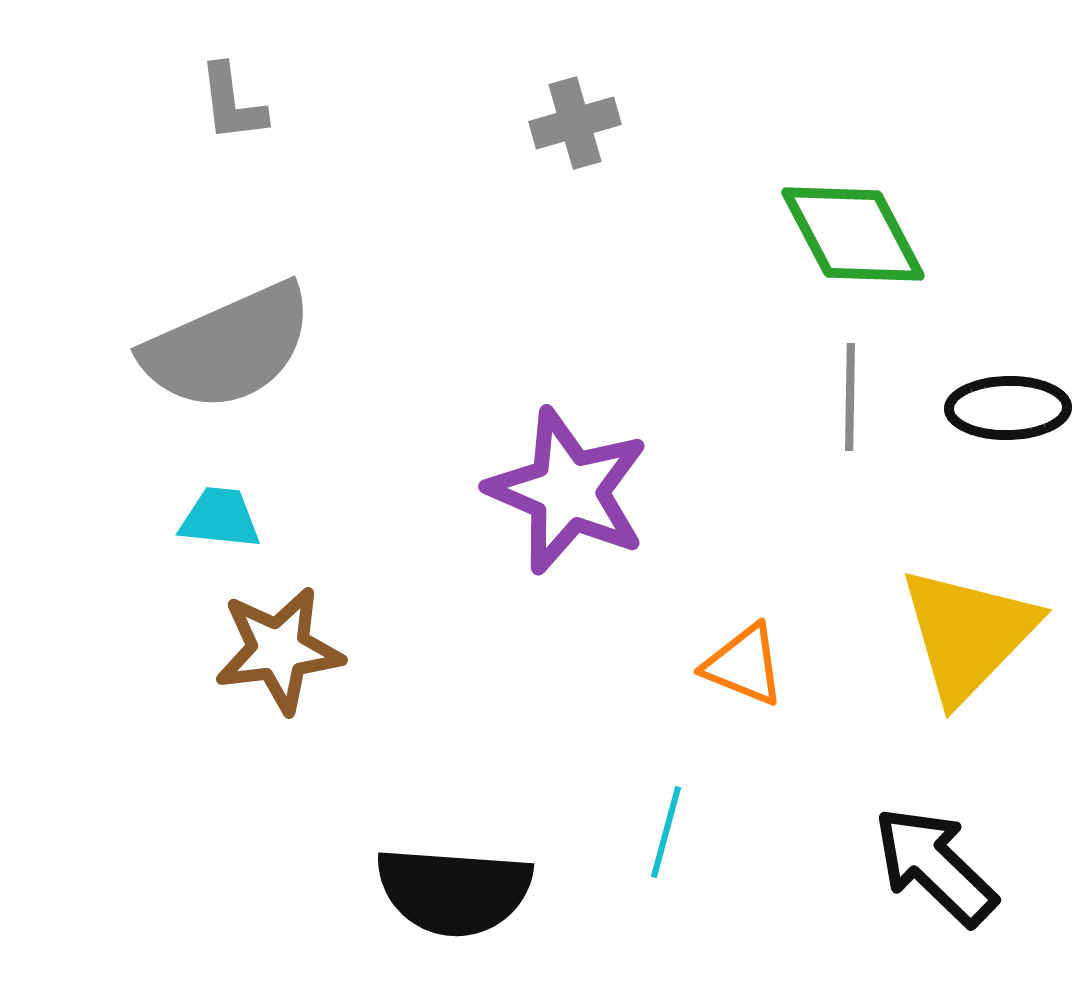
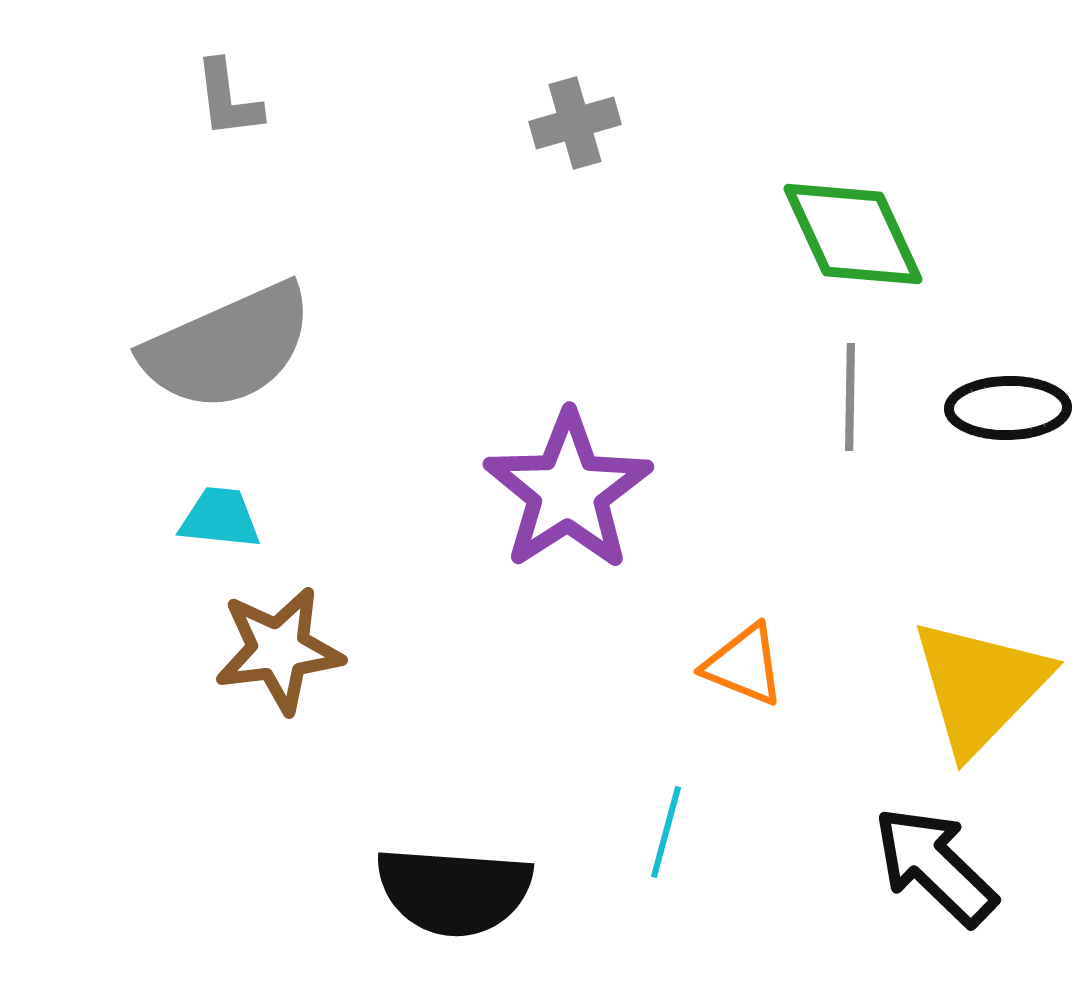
gray L-shape: moved 4 px left, 4 px up
green diamond: rotated 3 degrees clockwise
purple star: rotated 16 degrees clockwise
yellow triangle: moved 12 px right, 52 px down
